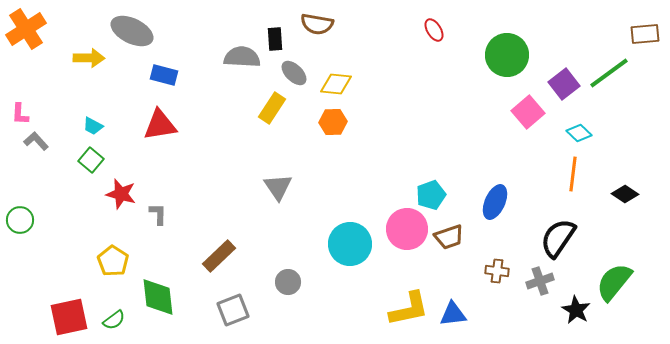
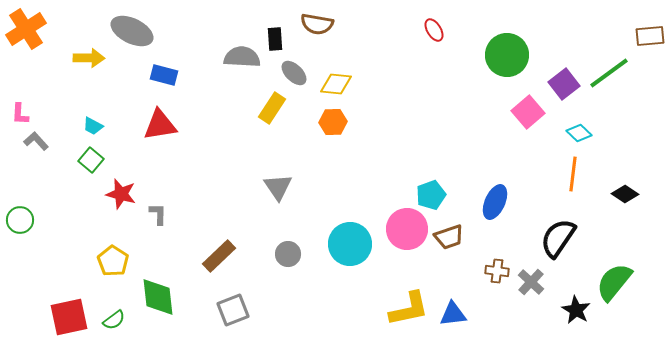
brown rectangle at (645, 34): moved 5 px right, 2 px down
gray cross at (540, 281): moved 9 px left, 1 px down; rotated 28 degrees counterclockwise
gray circle at (288, 282): moved 28 px up
